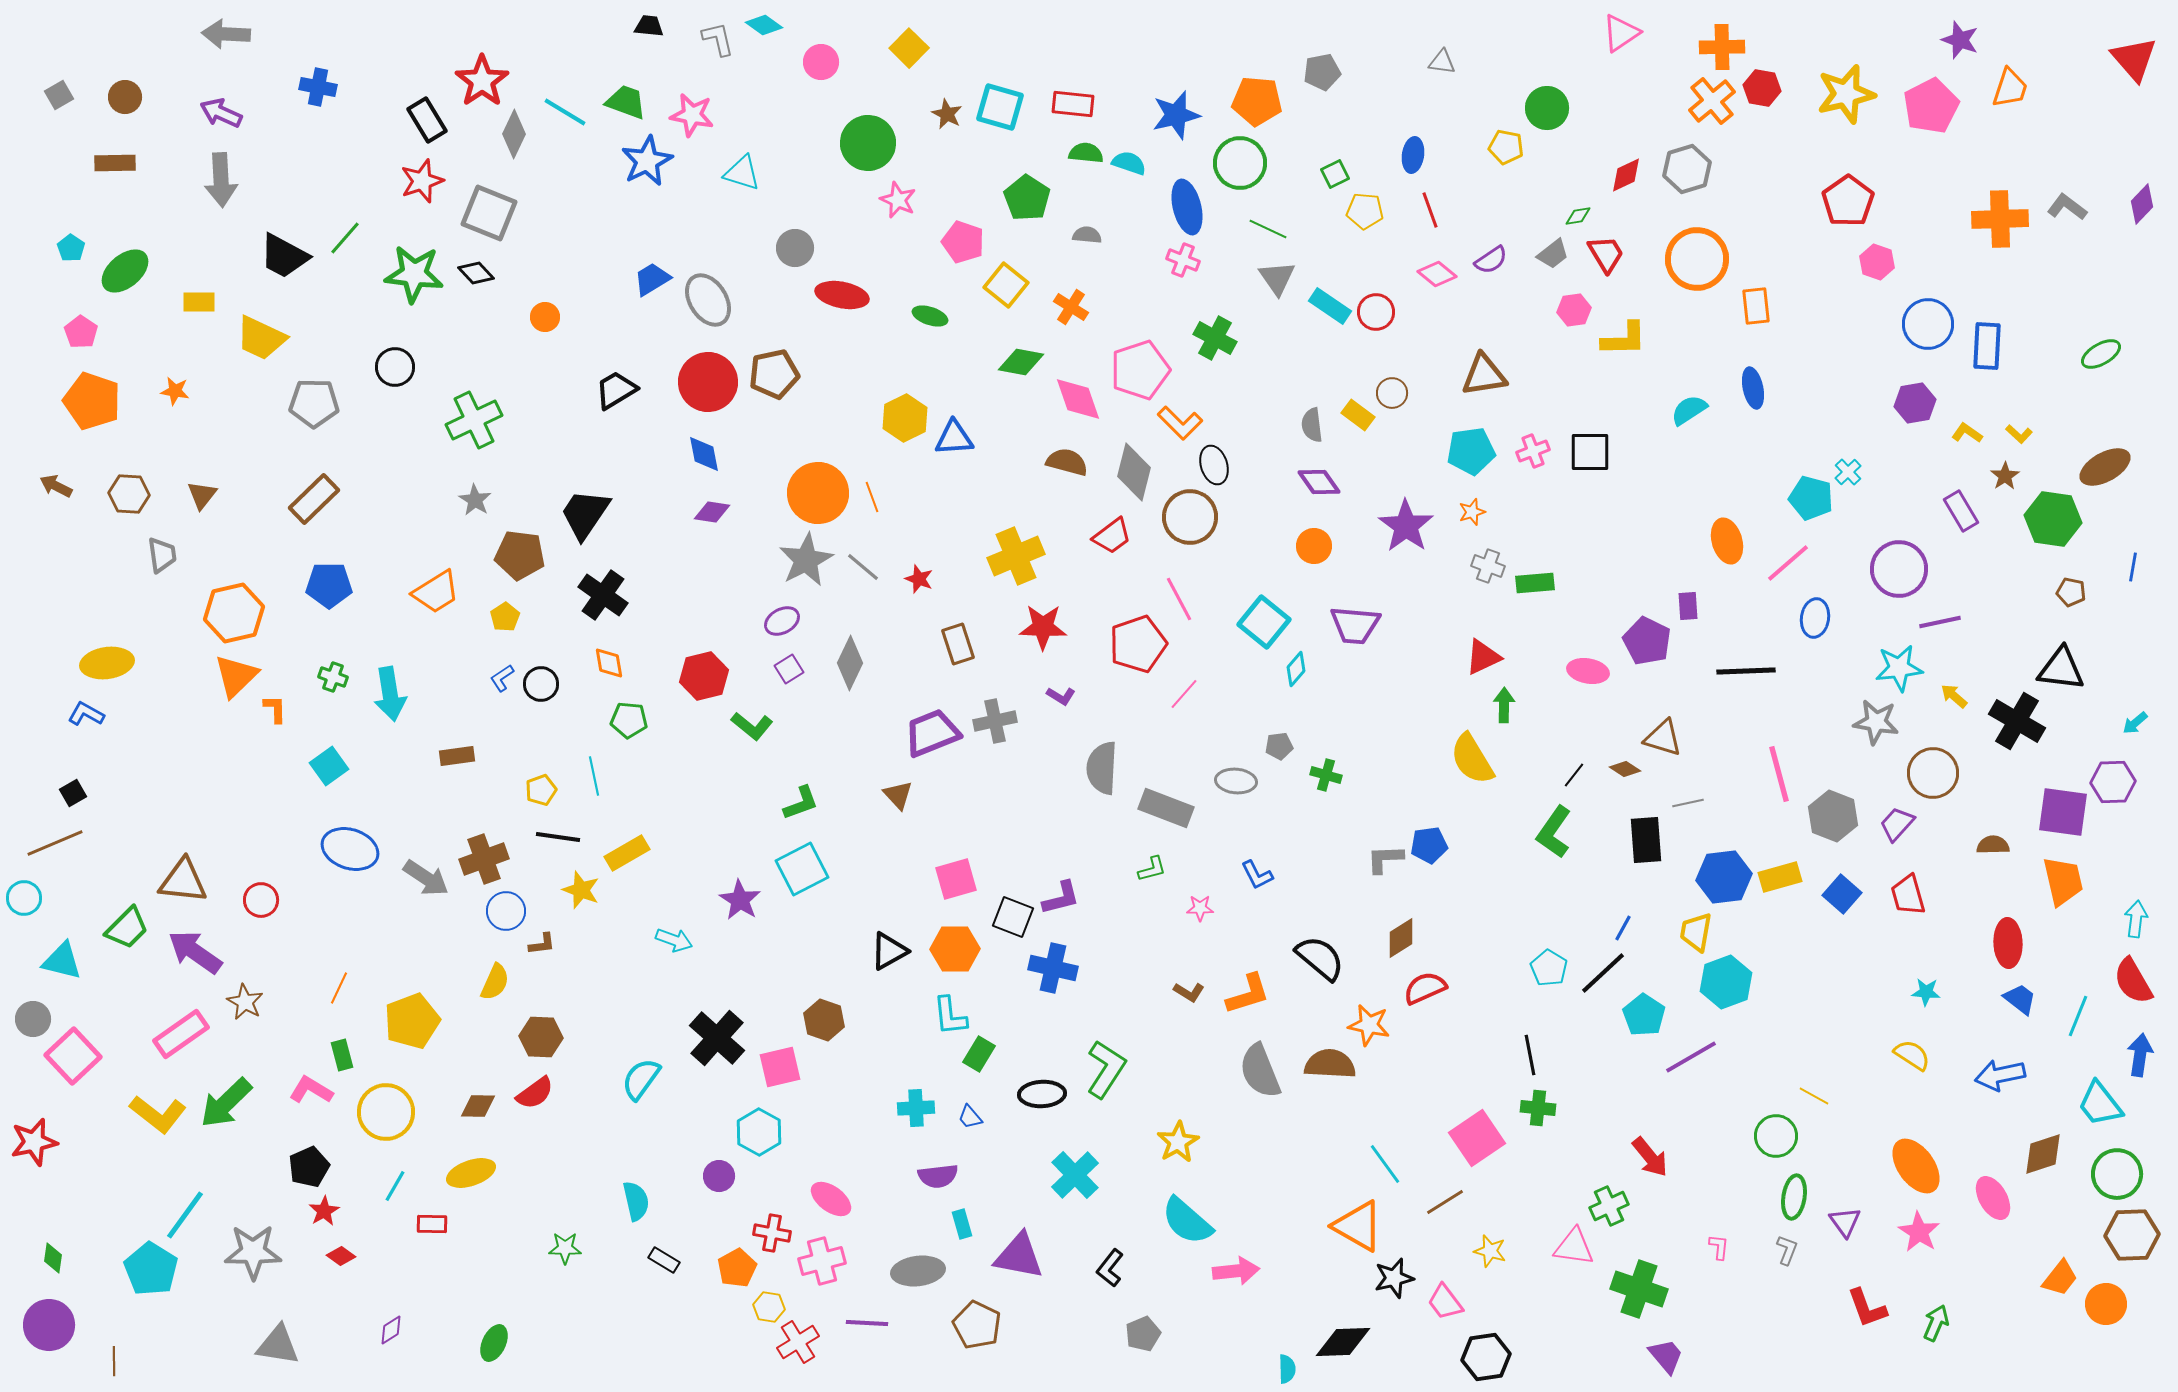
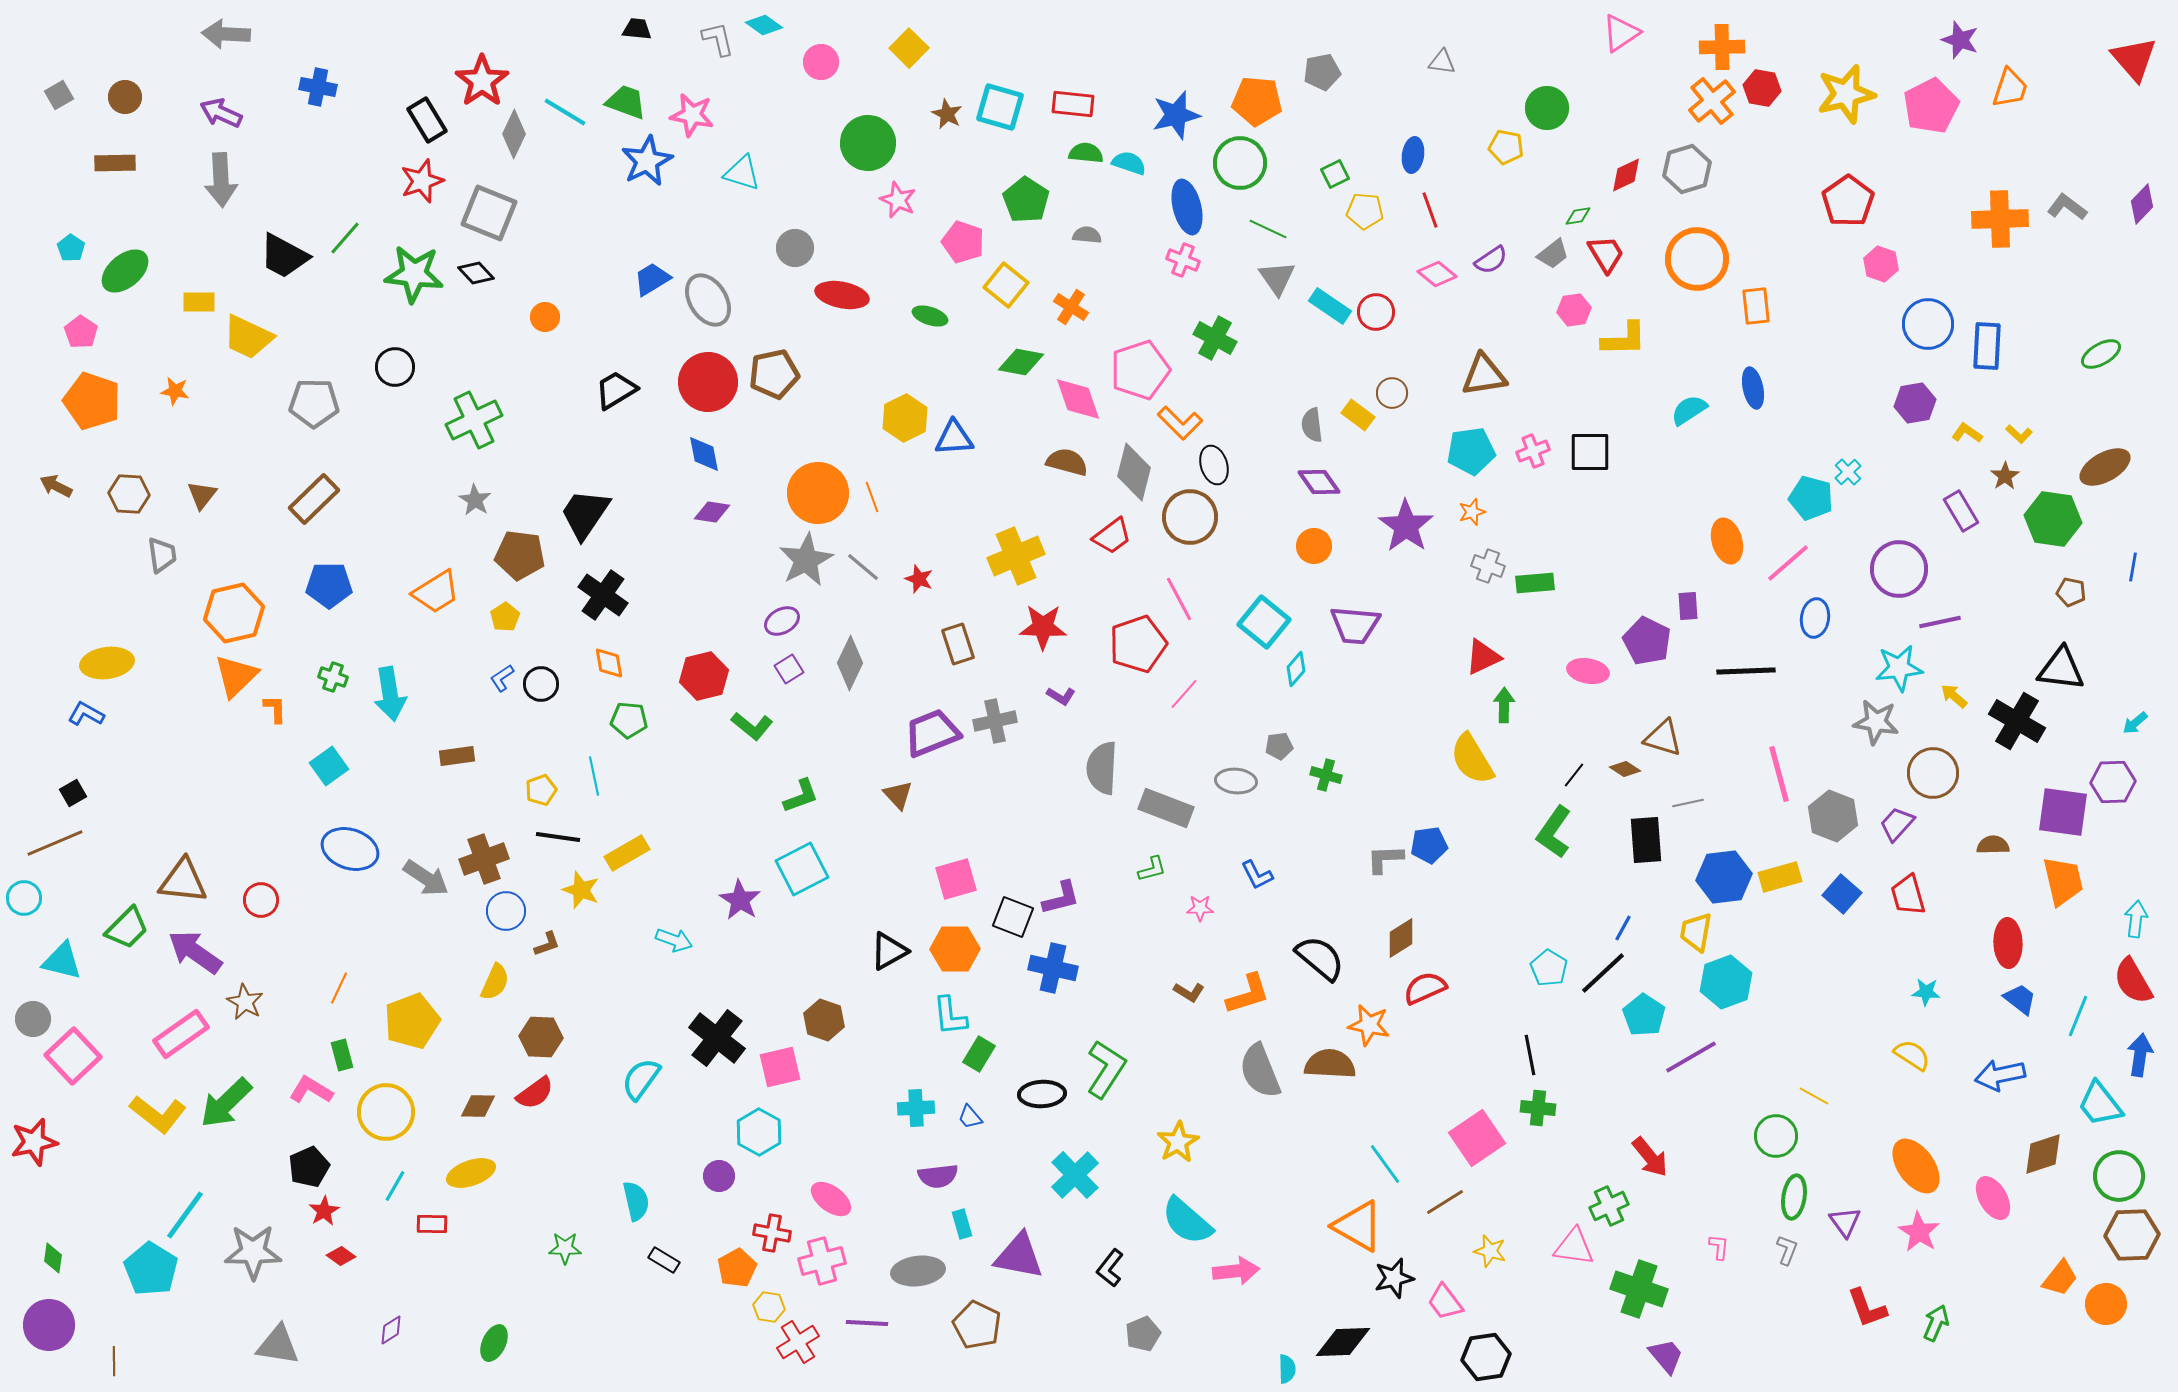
black trapezoid at (649, 26): moved 12 px left, 3 px down
green pentagon at (1027, 198): moved 1 px left, 2 px down
pink hexagon at (1877, 262): moved 4 px right, 2 px down
yellow trapezoid at (261, 338): moved 13 px left, 1 px up
green L-shape at (801, 803): moved 7 px up
brown L-shape at (542, 944): moved 5 px right; rotated 12 degrees counterclockwise
black cross at (717, 1038): rotated 4 degrees counterclockwise
green circle at (2117, 1174): moved 2 px right, 2 px down
